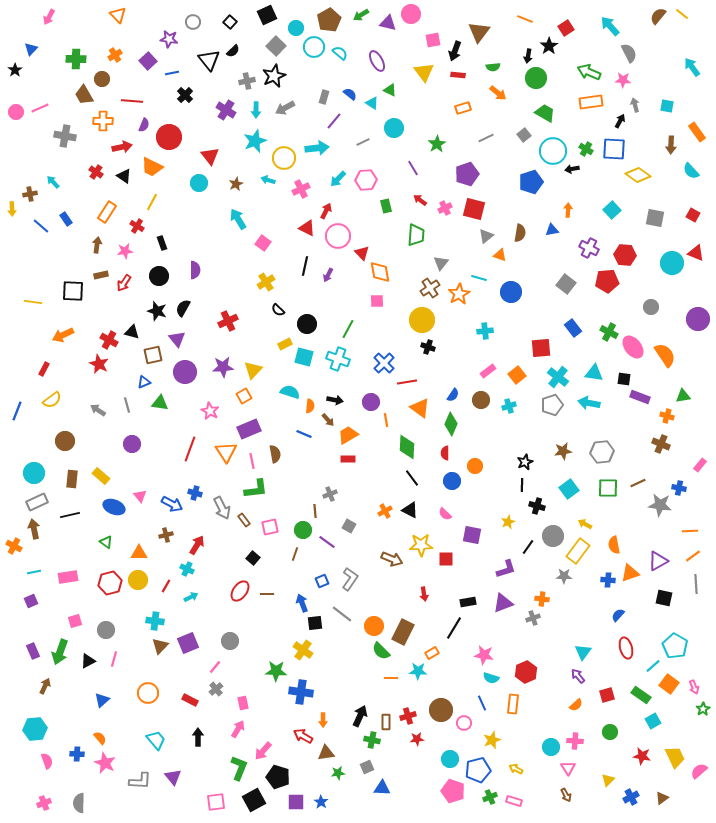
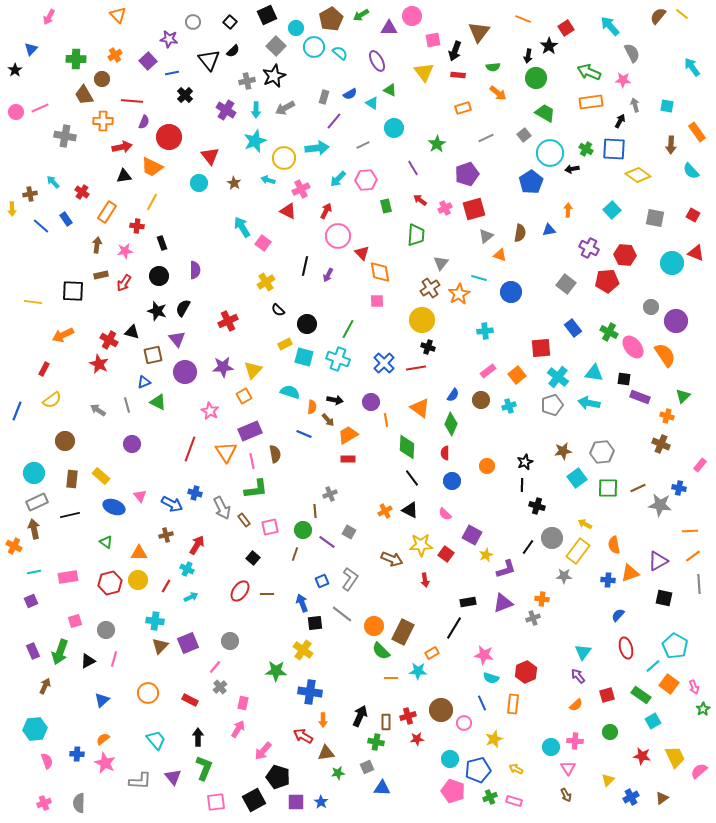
pink circle at (411, 14): moved 1 px right, 2 px down
orange line at (525, 19): moved 2 px left
brown pentagon at (329, 20): moved 2 px right, 1 px up
purple triangle at (388, 23): moved 1 px right, 5 px down; rotated 12 degrees counterclockwise
gray semicircle at (629, 53): moved 3 px right
blue semicircle at (350, 94): rotated 112 degrees clockwise
purple semicircle at (144, 125): moved 3 px up
gray line at (363, 142): moved 3 px down
cyan circle at (553, 151): moved 3 px left, 2 px down
red cross at (96, 172): moved 14 px left, 20 px down
black triangle at (124, 176): rotated 42 degrees counterclockwise
blue pentagon at (531, 182): rotated 15 degrees counterclockwise
brown star at (236, 184): moved 2 px left, 1 px up; rotated 16 degrees counterclockwise
red square at (474, 209): rotated 30 degrees counterclockwise
cyan arrow at (238, 219): moved 4 px right, 8 px down
red cross at (137, 226): rotated 24 degrees counterclockwise
red triangle at (307, 228): moved 19 px left, 17 px up
blue triangle at (552, 230): moved 3 px left
purple circle at (698, 319): moved 22 px left, 2 px down
red line at (407, 382): moved 9 px right, 14 px up
green triangle at (683, 396): rotated 35 degrees counterclockwise
green triangle at (160, 403): moved 2 px left, 1 px up; rotated 18 degrees clockwise
orange semicircle at (310, 406): moved 2 px right, 1 px down
purple rectangle at (249, 429): moved 1 px right, 2 px down
orange circle at (475, 466): moved 12 px right
brown line at (638, 483): moved 5 px down
cyan square at (569, 489): moved 8 px right, 11 px up
yellow star at (508, 522): moved 22 px left, 33 px down
gray square at (349, 526): moved 6 px down
purple square at (472, 535): rotated 18 degrees clockwise
gray circle at (553, 536): moved 1 px left, 2 px down
red square at (446, 559): moved 5 px up; rotated 35 degrees clockwise
gray line at (696, 584): moved 3 px right
red arrow at (424, 594): moved 1 px right, 14 px up
gray cross at (216, 689): moved 4 px right, 2 px up
blue cross at (301, 692): moved 9 px right
pink rectangle at (243, 703): rotated 24 degrees clockwise
orange semicircle at (100, 738): moved 3 px right, 1 px down; rotated 88 degrees counterclockwise
green cross at (372, 740): moved 4 px right, 2 px down
yellow star at (492, 740): moved 2 px right, 1 px up
green L-shape at (239, 768): moved 35 px left
